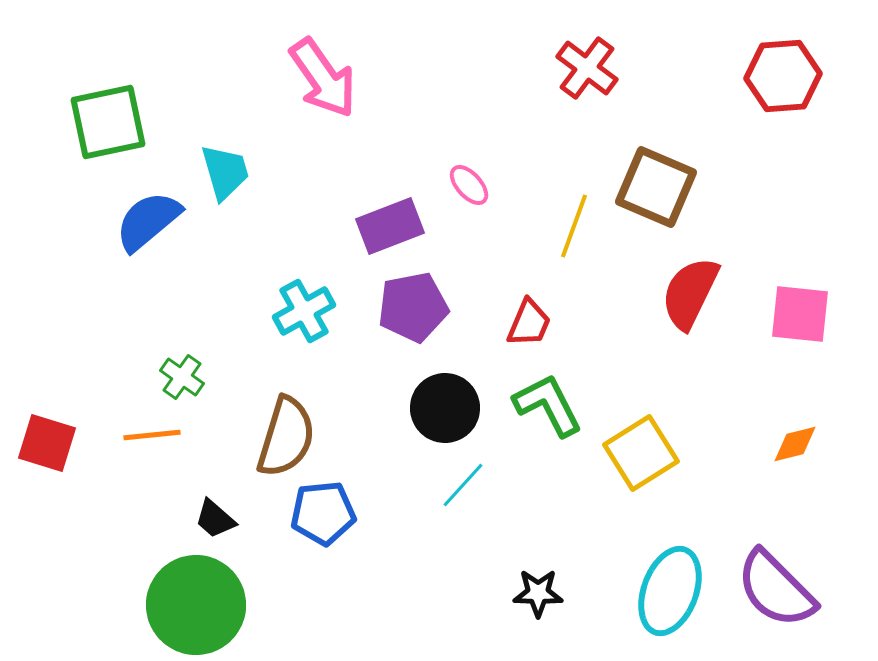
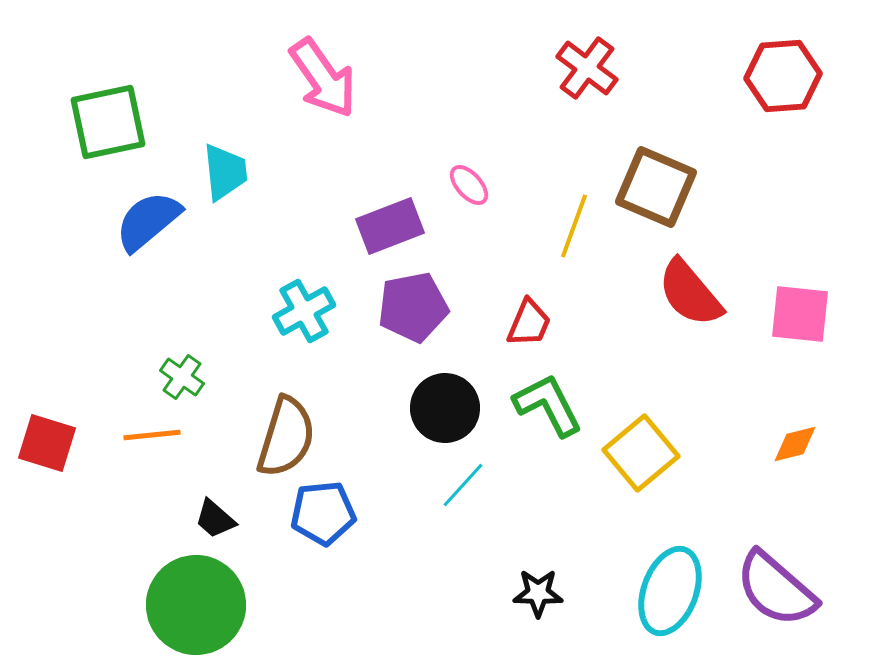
cyan trapezoid: rotated 10 degrees clockwise
red semicircle: rotated 66 degrees counterclockwise
yellow square: rotated 8 degrees counterclockwise
purple semicircle: rotated 4 degrees counterclockwise
